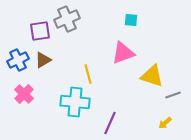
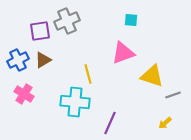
gray cross: moved 2 px down
pink cross: rotated 12 degrees counterclockwise
